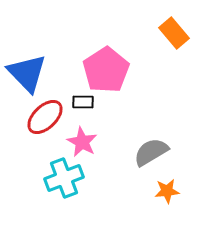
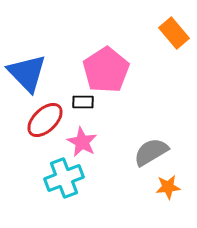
red ellipse: moved 3 px down
orange star: moved 1 px right, 4 px up
